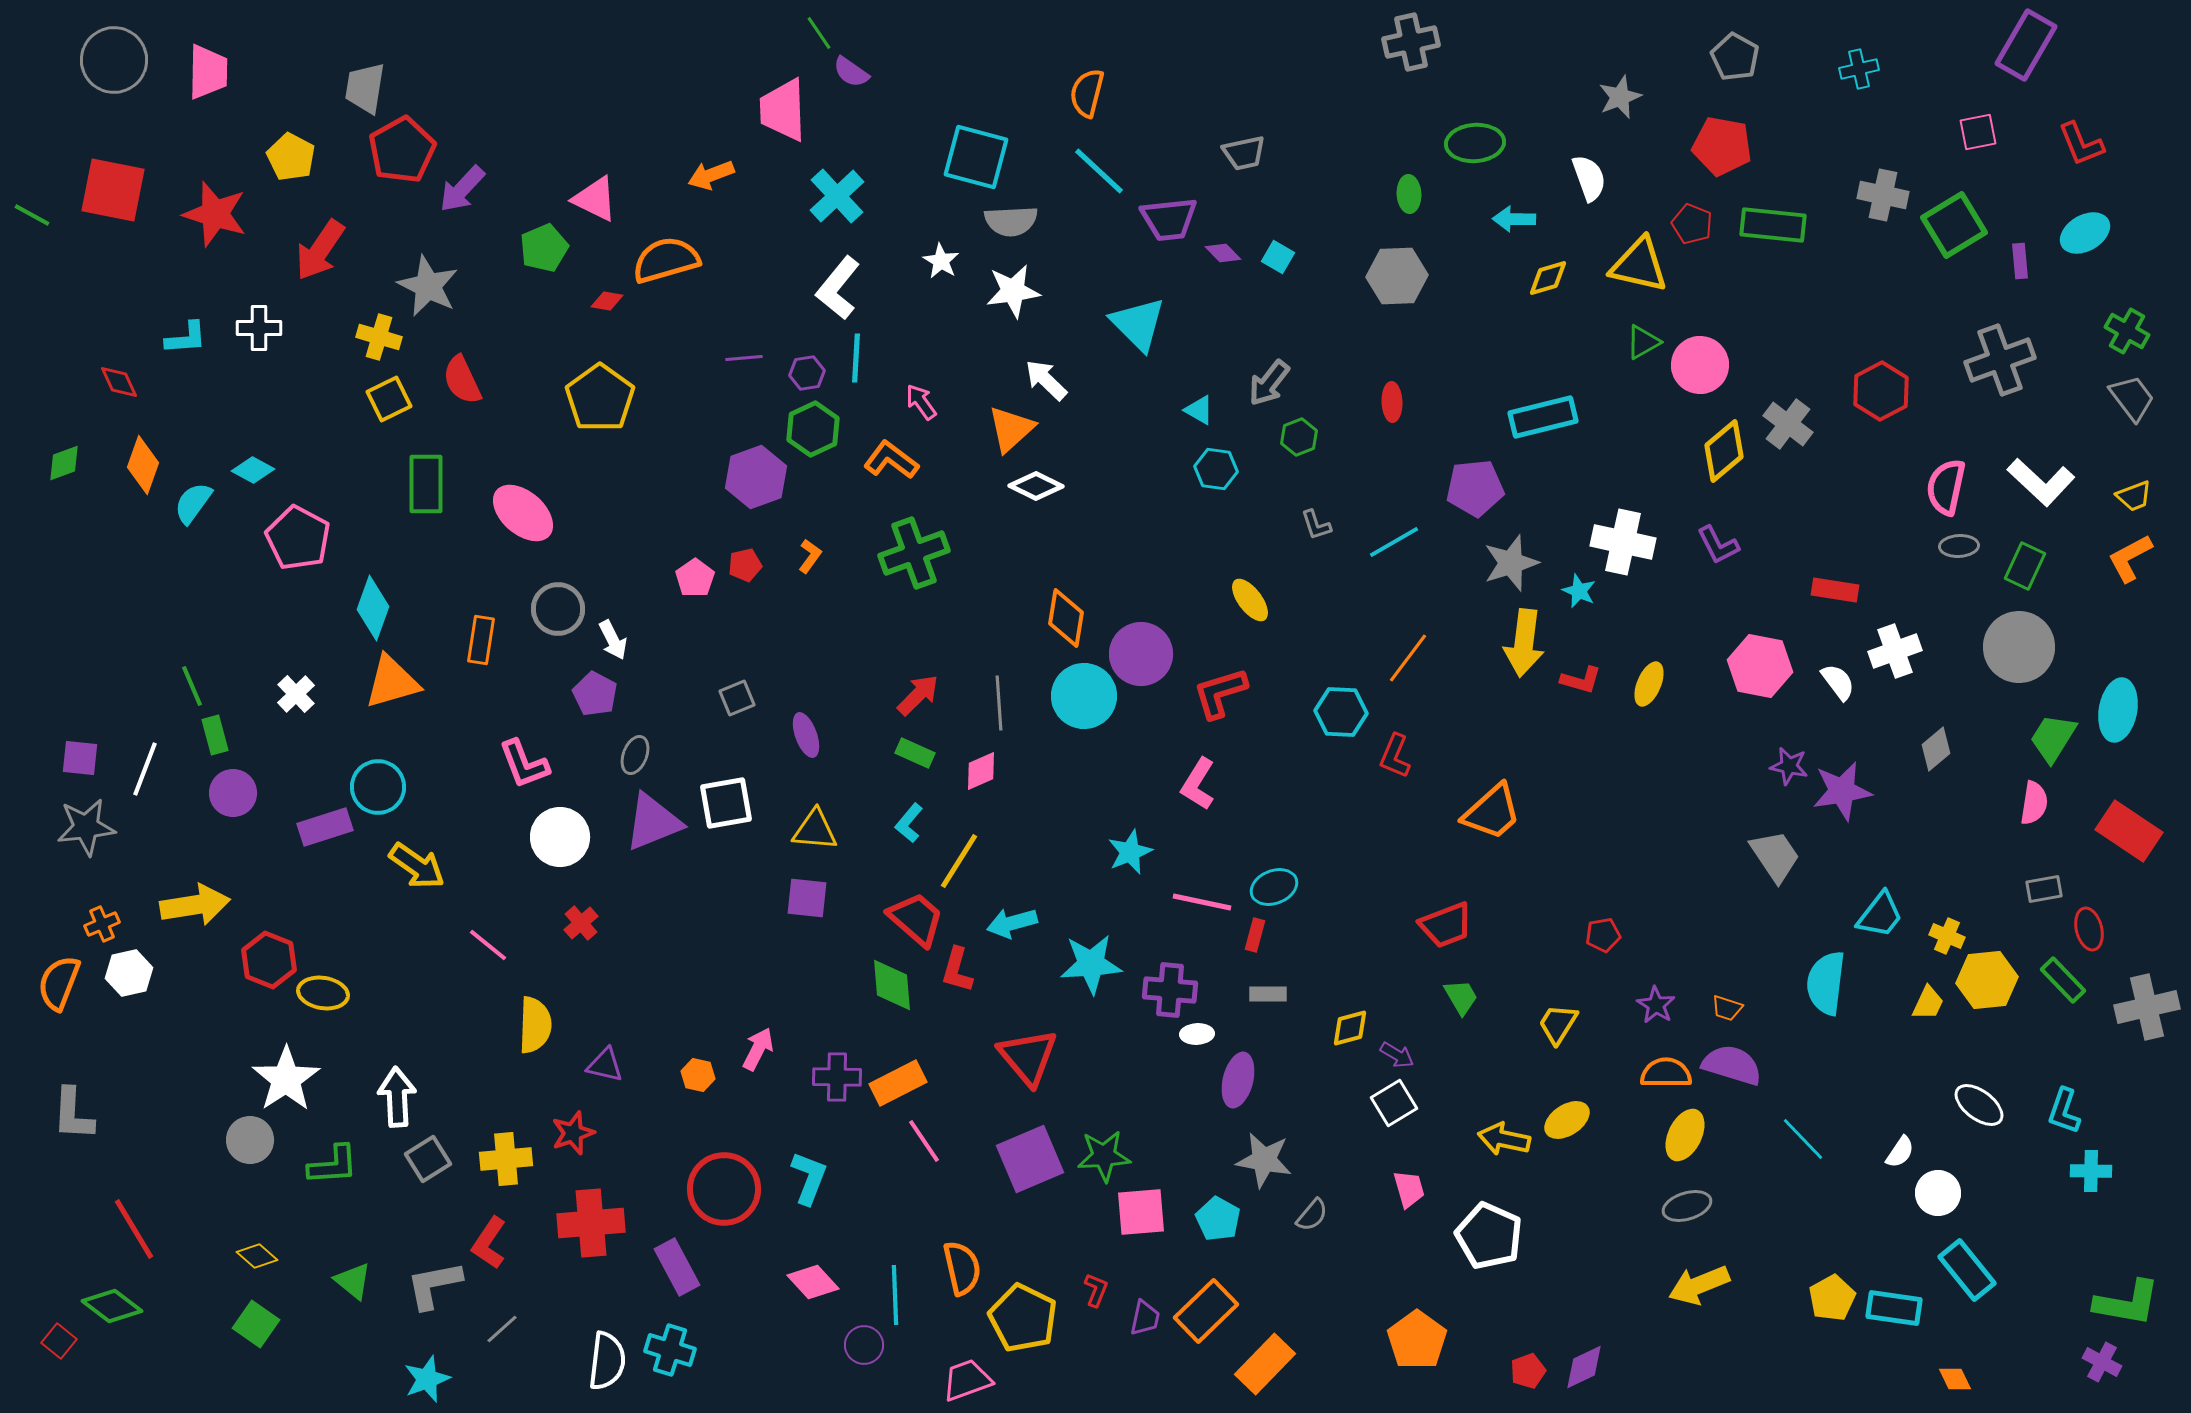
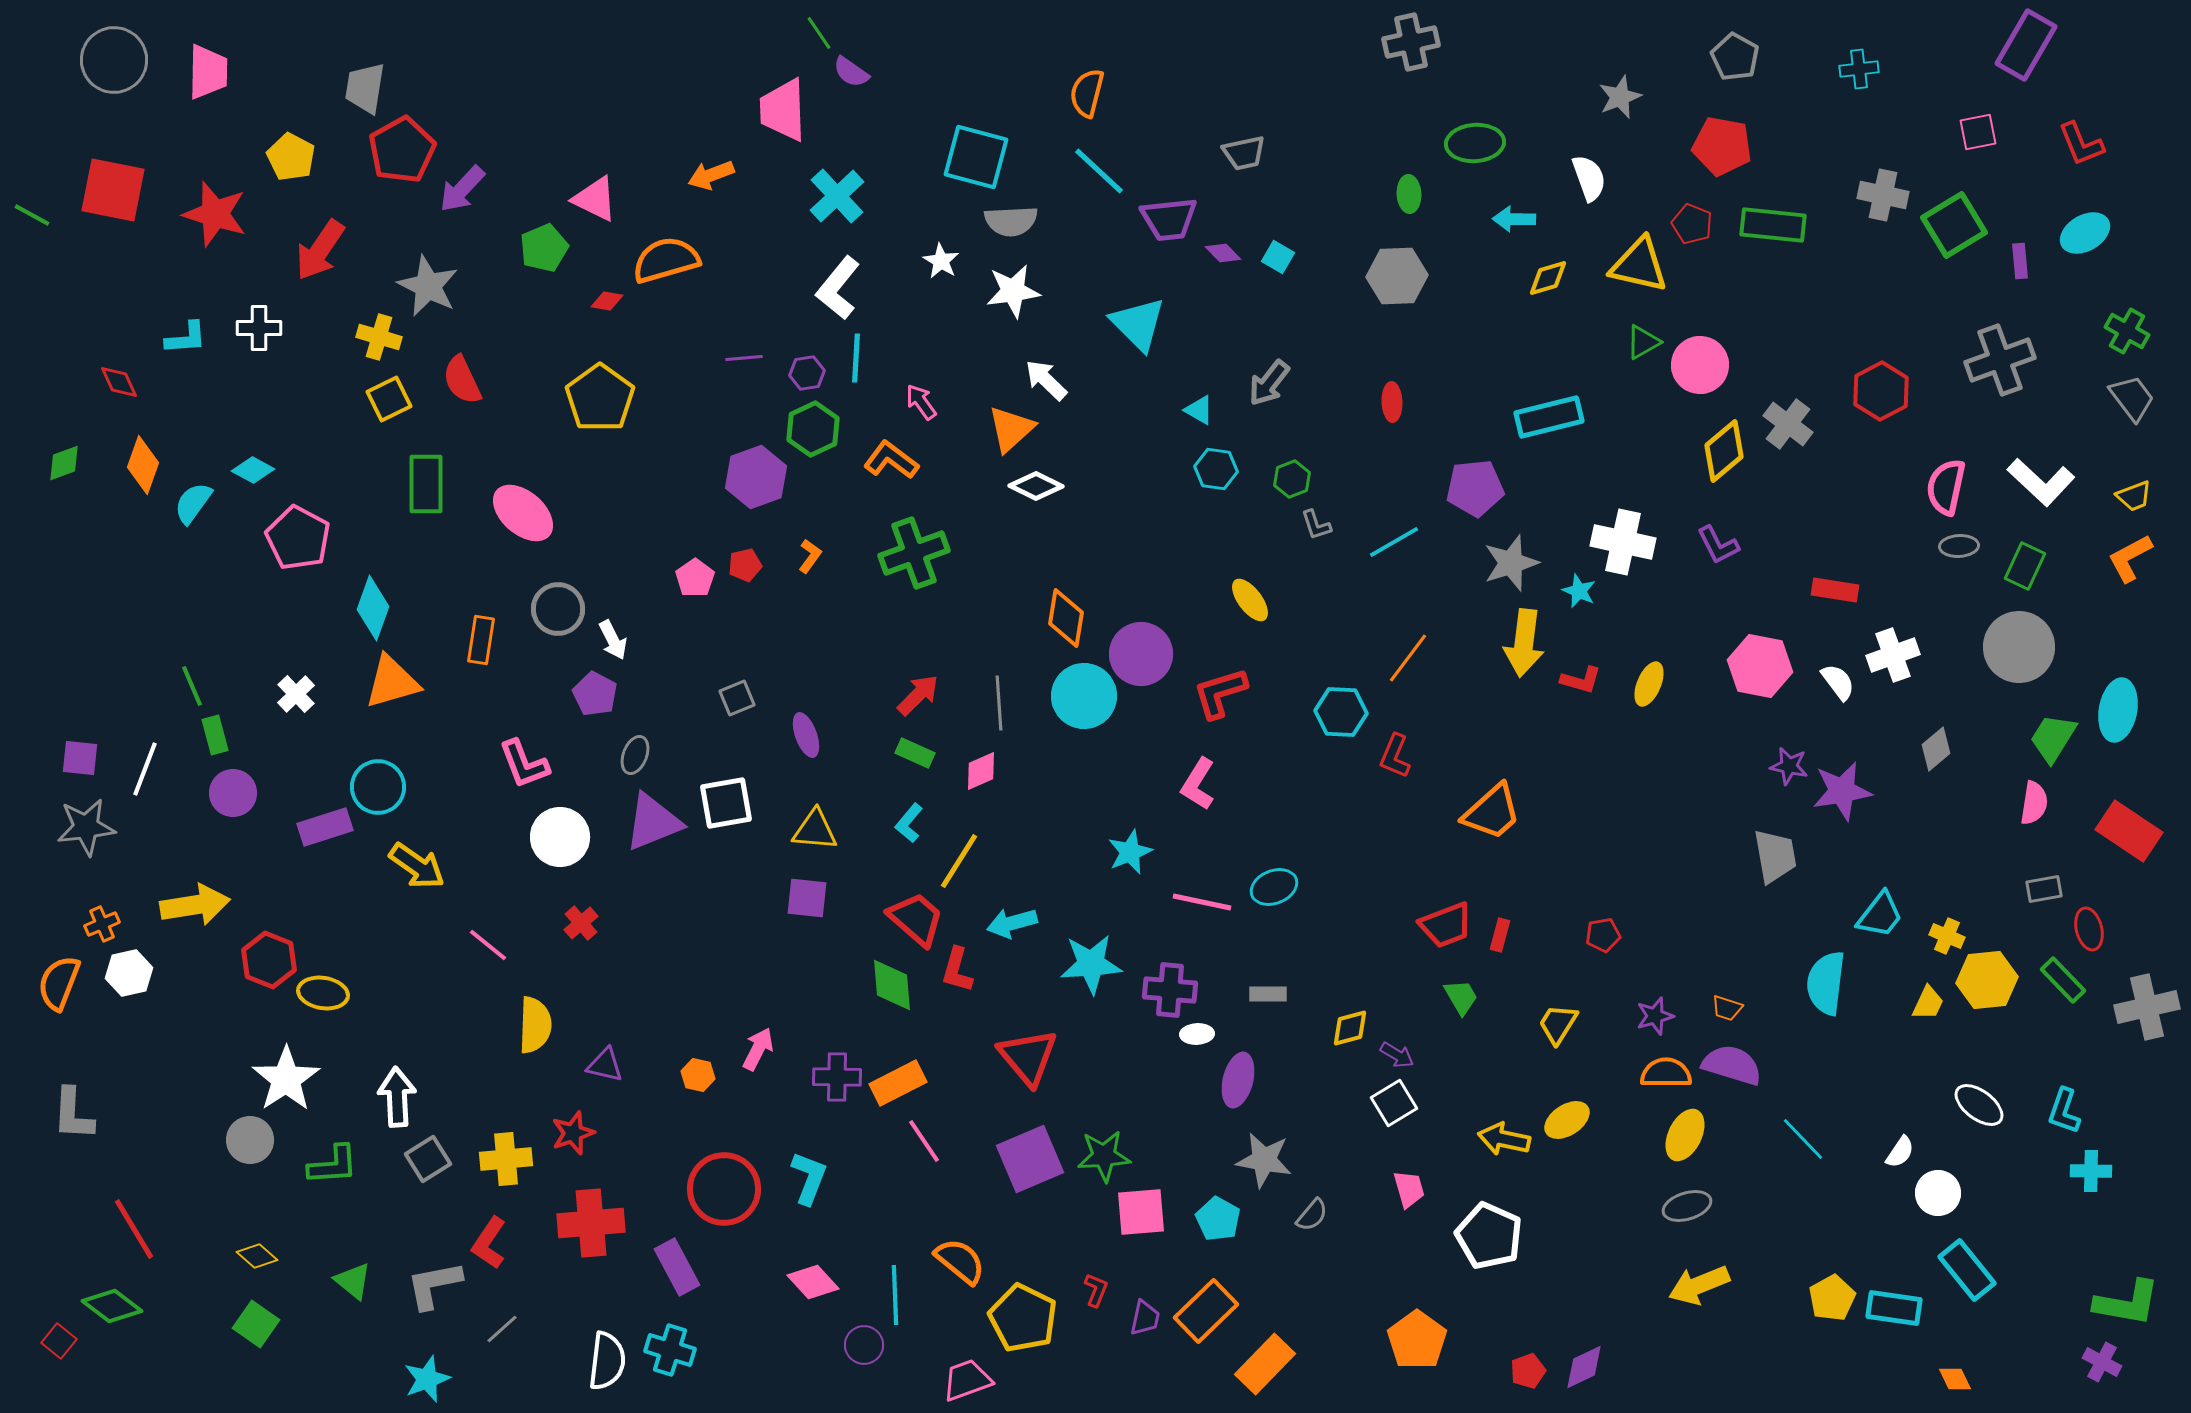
cyan cross at (1859, 69): rotated 6 degrees clockwise
cyan rectangle at (1543, 417): moved 6 px right
green hexagon at (1299, 437): moved 7 px left, 42 px down
white cross at (1895, 651): moved 2 px left, 4 px down
gray trapezoid at (1775, 856): rotated 24 degrees clockwise
red rectangle at (1255, 935): moved 245 px right
purple star at (1656, 1005): moved 1 px left, 11 px down; rotated 24 degrees clockwise
orange semicircle at (962, 1268): moved 2 px left, 7 px up; rotated 38 degrees counterclockwise
